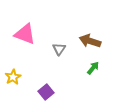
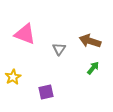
purple square: rotated 28 degrees clockwise
